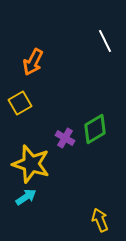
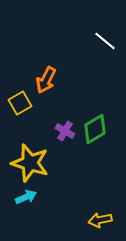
white line: rotated 25 degrees counterclockwise
orange arrow: moved 13 px right, 18 px down
purple cross: moved 7 px up
yellow star: moved 1 px left, 1 px up
cyan arrow: rotated 10 degrees clockwise
yellow arrow: rotated 80 degrees counterclockwise
